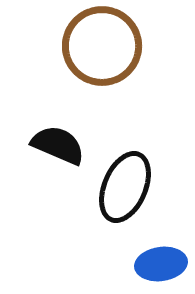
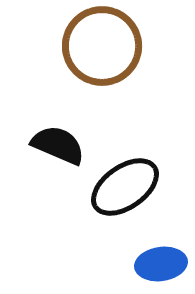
black ellipse: rotated 32 degrees clockwise
